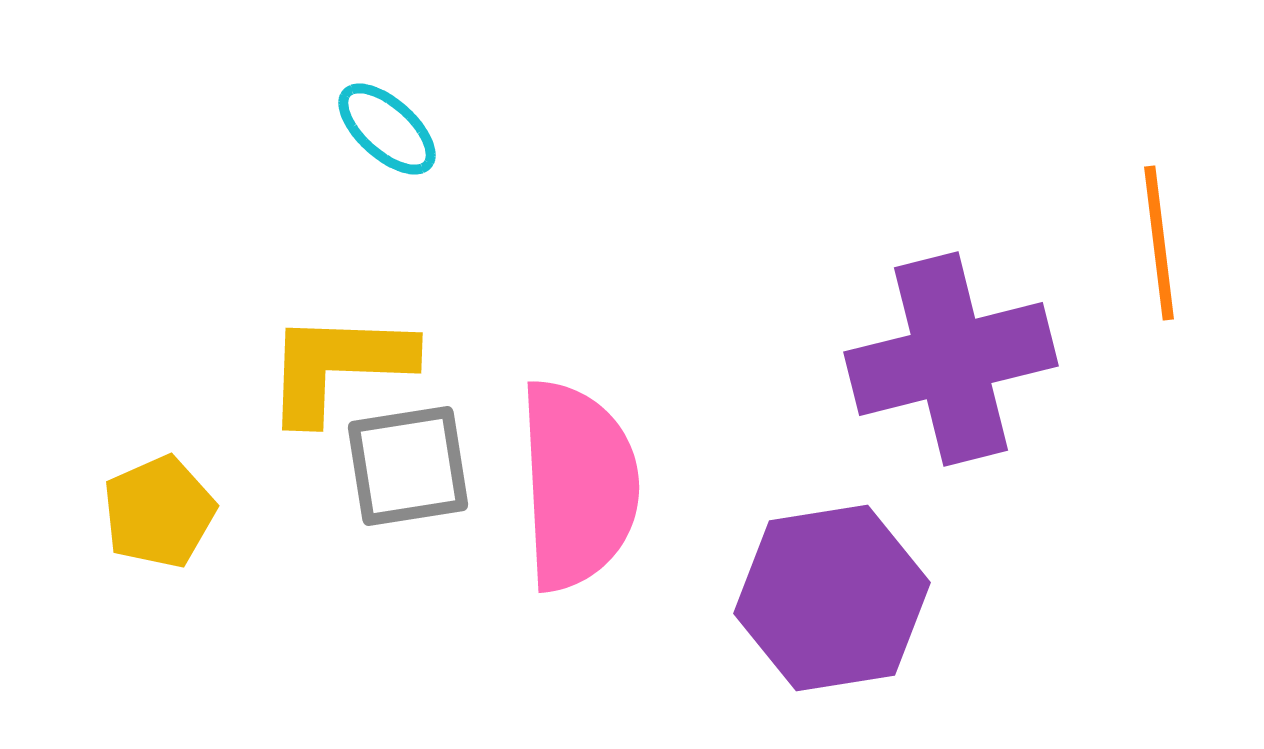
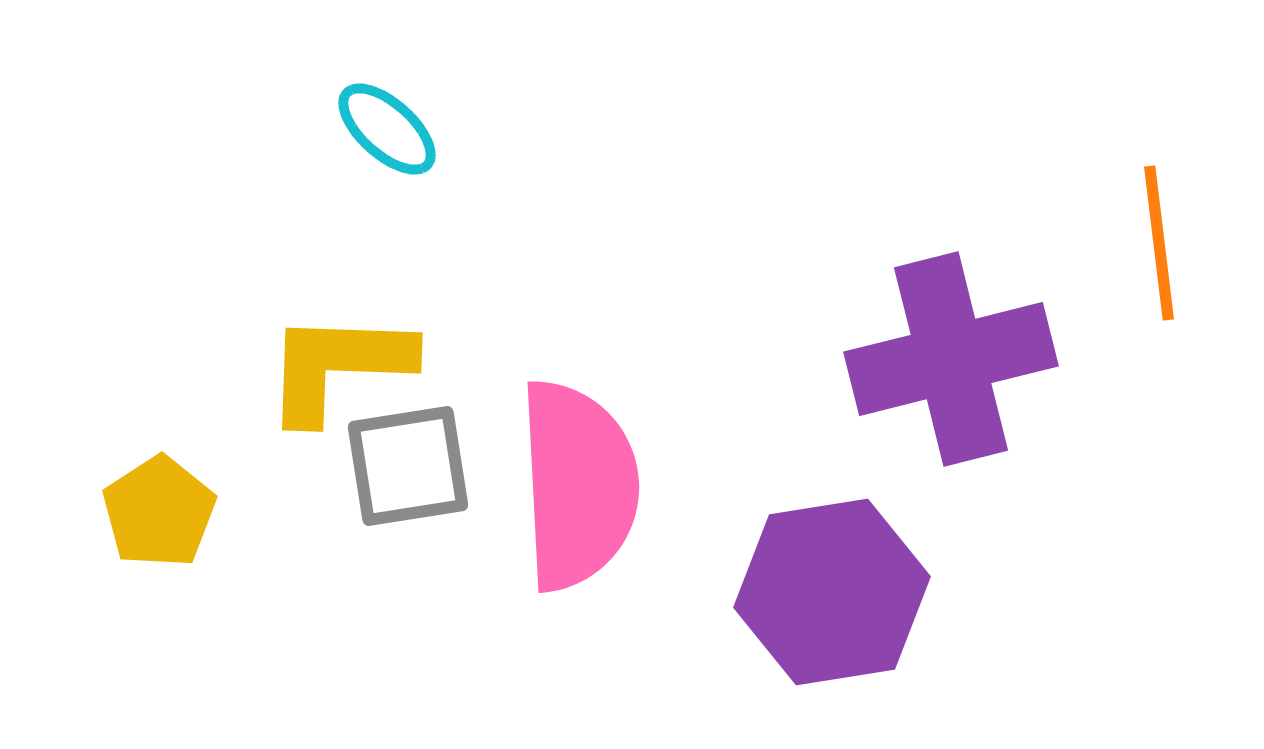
yellow pentagon: rotated 9 degrees counterclockwise
purple hexagon: moved 6 px up
